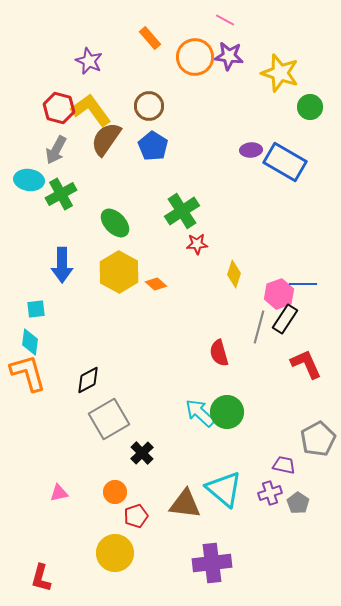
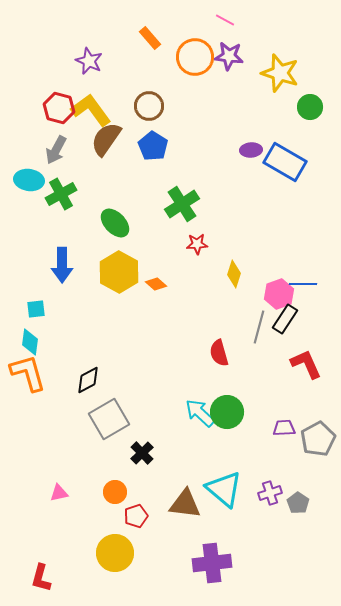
green cross at (182, 211): moved 7 px up
purple trapezoid at (284, 465): moved 37 px up; rotated 15 degrees counterclockwise
